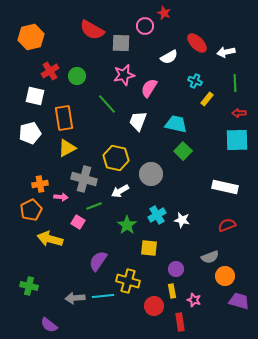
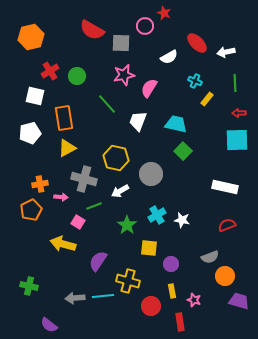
yellow arrow at (50, 239): moved 13 px right, 5 px down
purple circle at (176, 269): moved 5 px left, 5 px up
red circle at (154, 306): moved 3 px left
